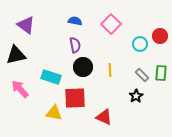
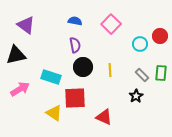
pink arrow: rotated 102 degrees clockwise
yellow triangle: rotated 24 degrees clockwise
